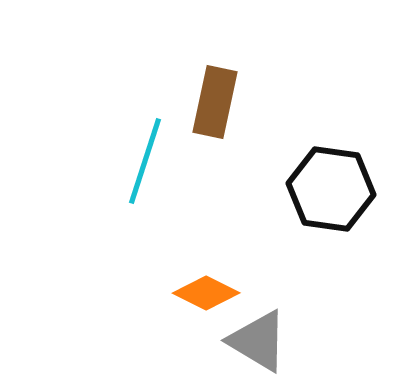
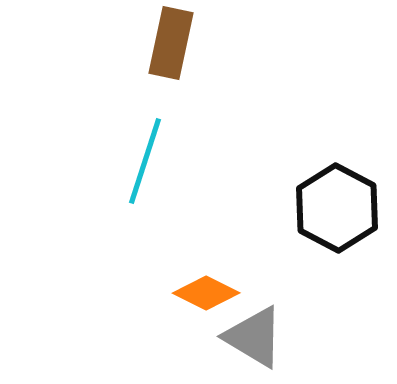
brown rectangle: moved 44 px left, 59 px up
black hexagon: moved 6 px right, 19 px down; rotated 20 degrees clockwise
gray triangle: moved 4 px left, 4 px up
